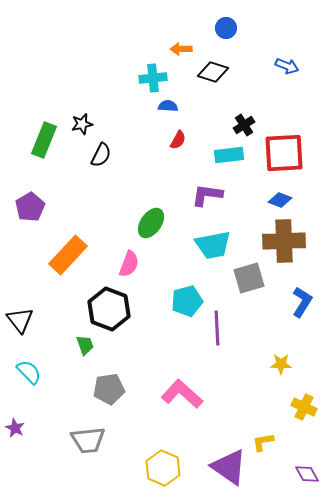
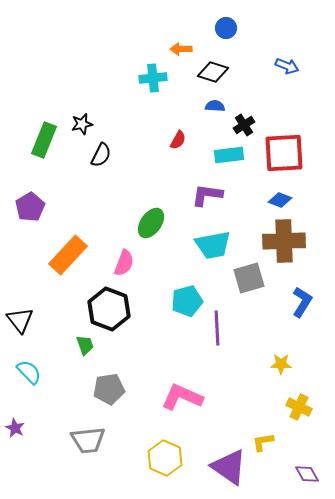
blue semicircle: moved 47 px right
pink semicircle: moved 5 px left, 1 px up
pink L-shape: moved 3 px down; rotated 18 degrees counterclockwise
yellow cross: moved 5 px left
yellow hexagon: moved 2 px right, 10 px up
